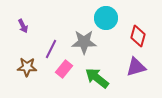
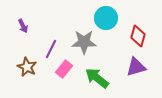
brown star: rotated 24 degrees clockwise
